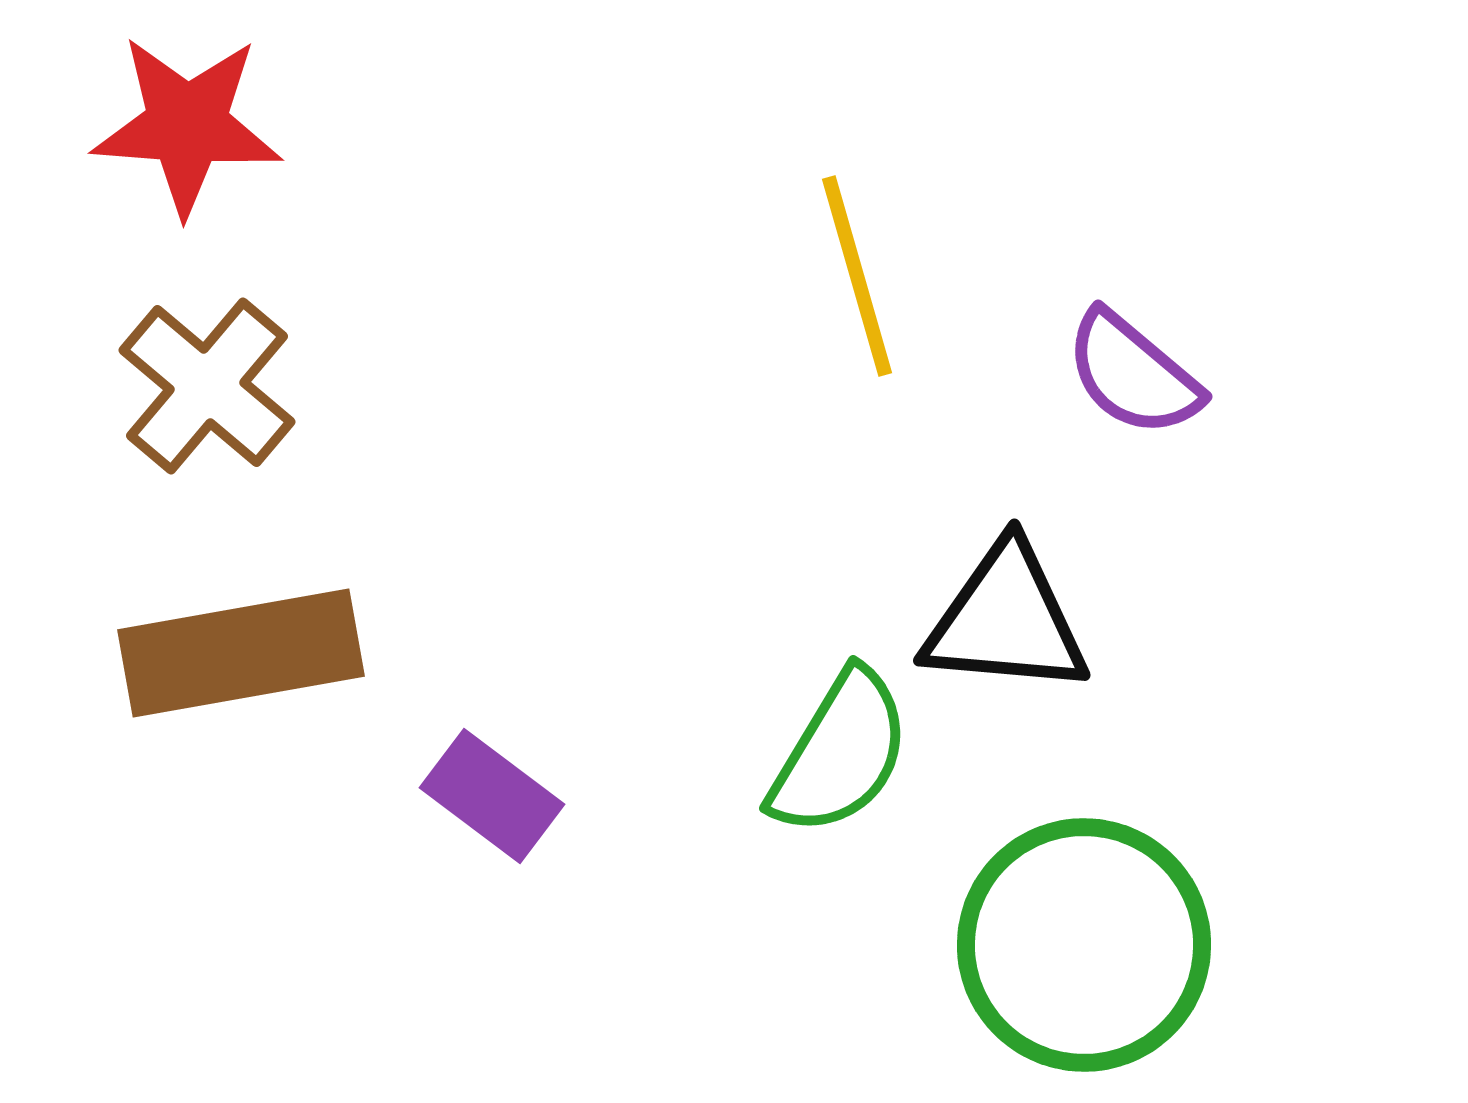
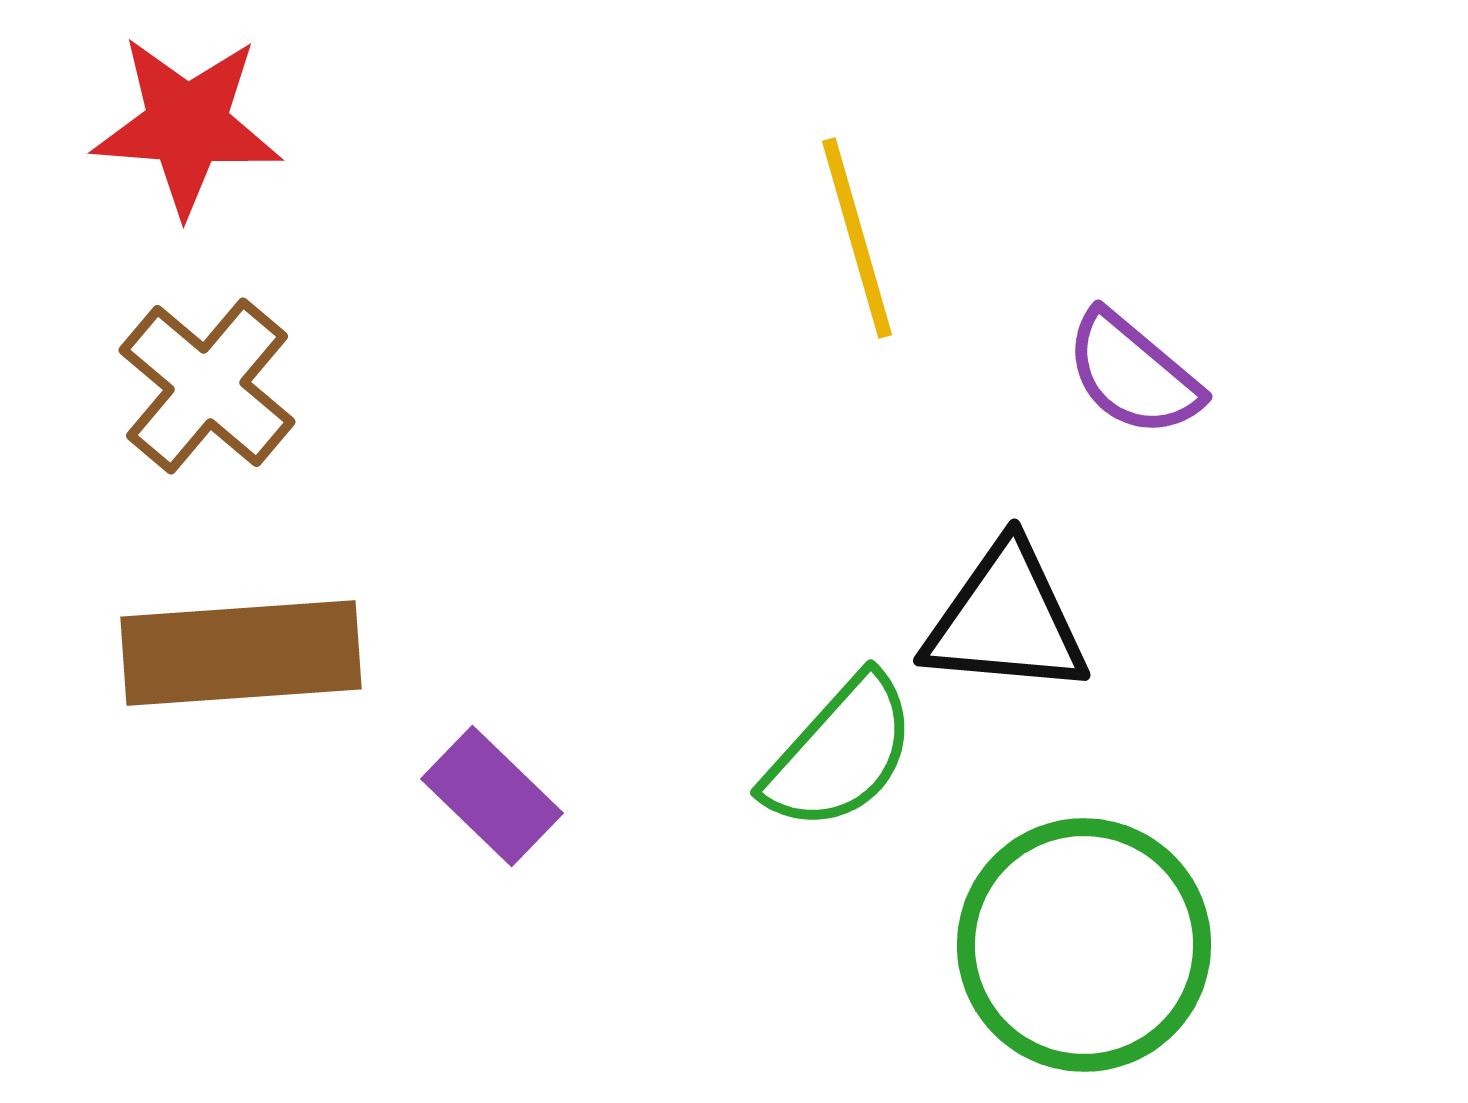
yellow line: moved 38 px up
brown rectangle: rotated 6 degrees clockwise
green semicircle: rotated 11 degrees clockwise
purple rectangle: rotated 7 degrees clockwise
